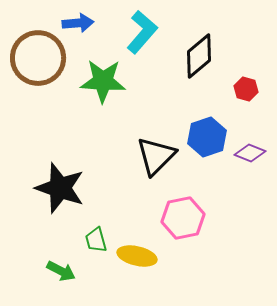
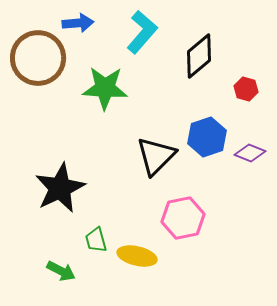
green star: moved 2 px right, 7 px down
black star: rotated 27 degrees clockwise
